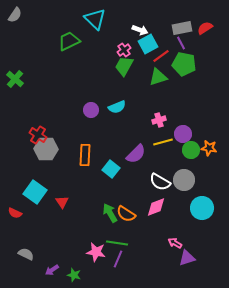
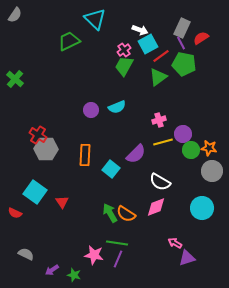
gray rectangle at (182, 28): rotated 54 degrees counterclockwise
red semicircle at (205, 28): moved 4 px left, 10 px down
green triangle at (158, 77): rotated 18 degrees counterclockwise
gray circle at (184, 180): moved 28 px right, 9 px up
pink star at (96, 252): moved 2 px left, 3 px down
